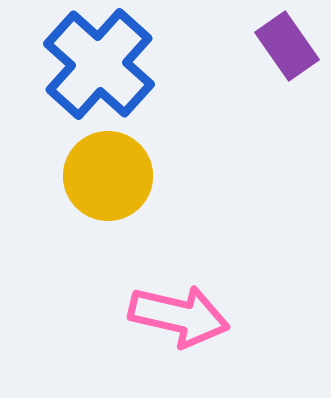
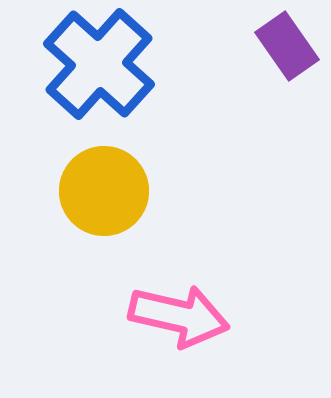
yellow circle: moved 4 px left, 15 px down
